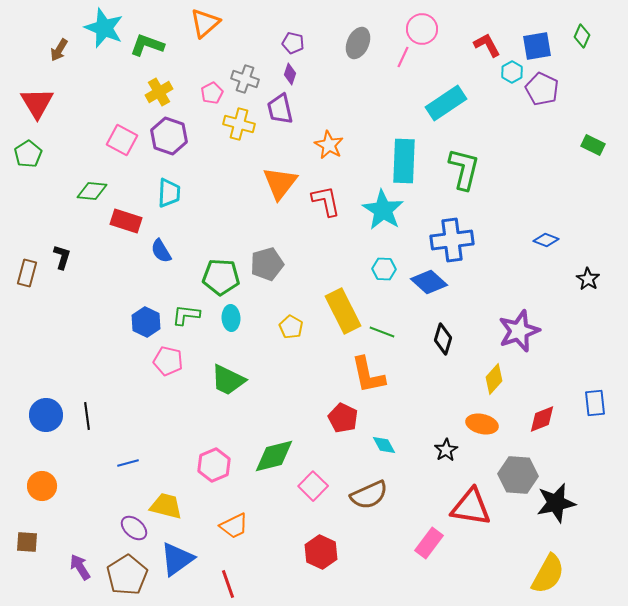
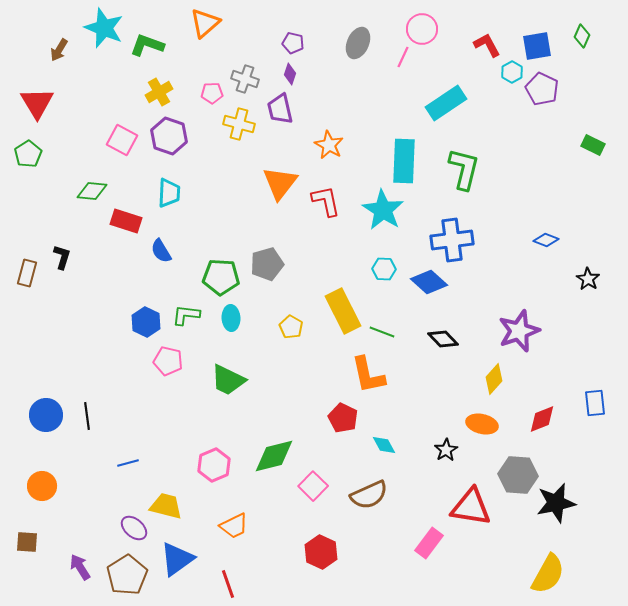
pink pentagon at (212, 93): rotated 25 degrees clockwise
black diamond at (443, 339): rotated 60 degrees counterclockwise
